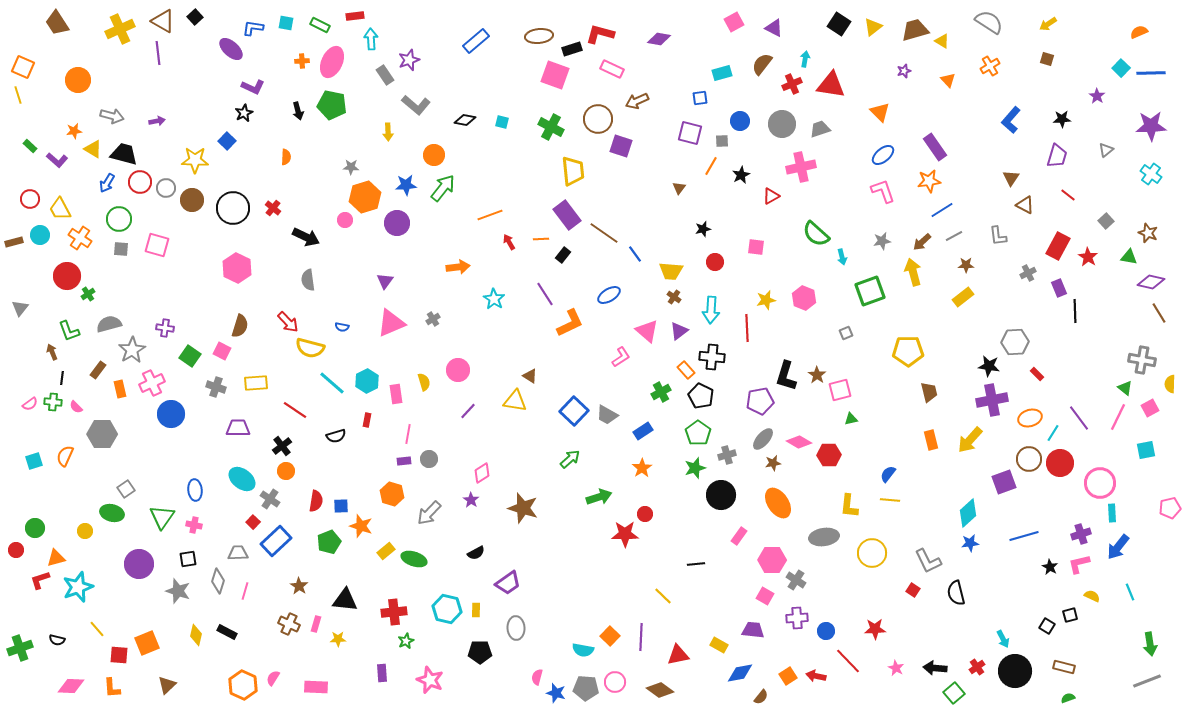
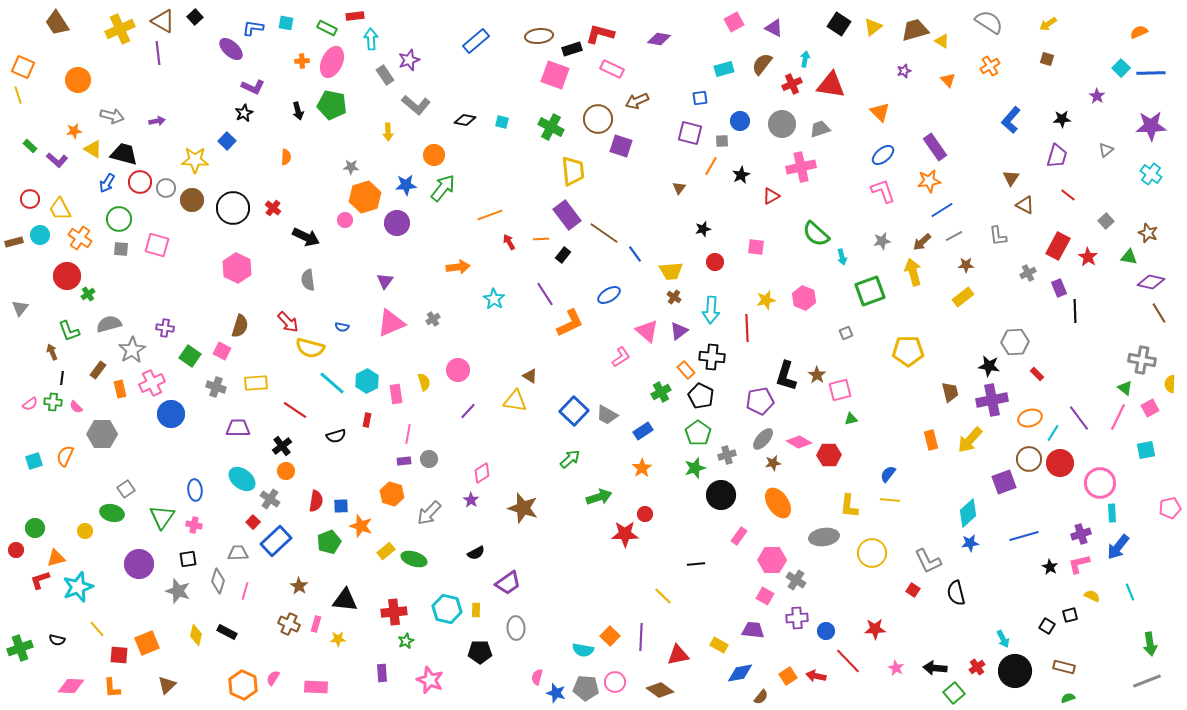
green rectangle at (320, 25): moved 7 px right, 3 px down
cyan rectangle at (722, 73): moved 2 px right, 4 px up
yellow trapezoid at (671, 271): rotated 10 degrees counterclockwise
brown trapezoid at (929, 392): moved 21 px right
